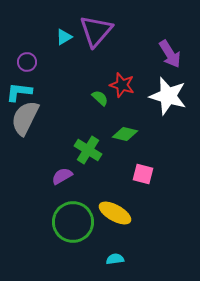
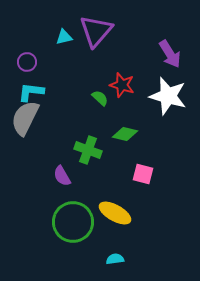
cyan triangle: rotated 18 degrees clockwise
cyan L-shape: moved 12 px right
green cross: rotated 12 degrees counterclockwise
purple semicircle: rotated 90 degrees counterclockwise
